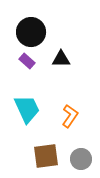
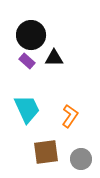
black circle: moved 3 px down
black triangle: moved 7 px left, 1 px up
brown square: moved 4 px up
